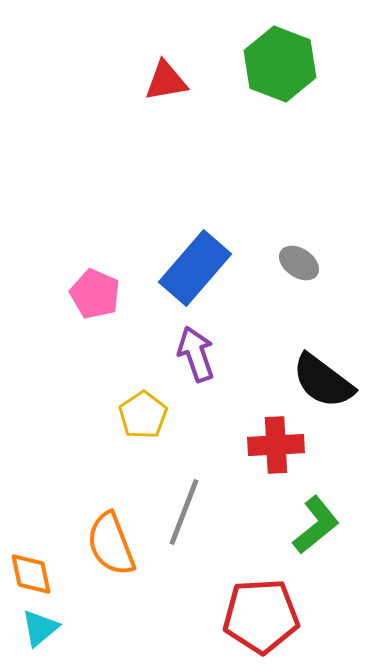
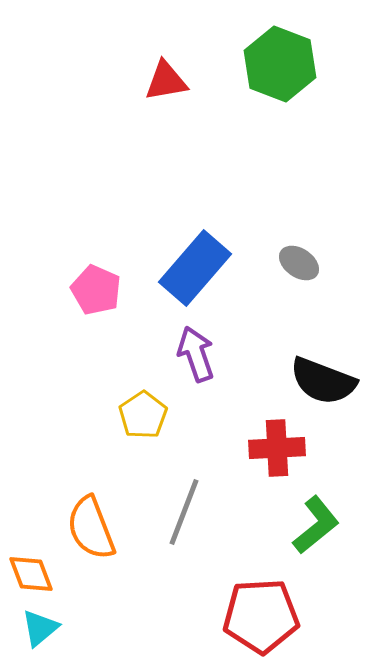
pink pentagon: moved 1 px right, 4 px up
black semicircle: rotated 16 degrees counterclockwise
red cross: moved 1 px right, 3 px down
orange semicircle: moved 20 px left, 16 px up
orange diamond: rotated 9 degrees counterclockwise
